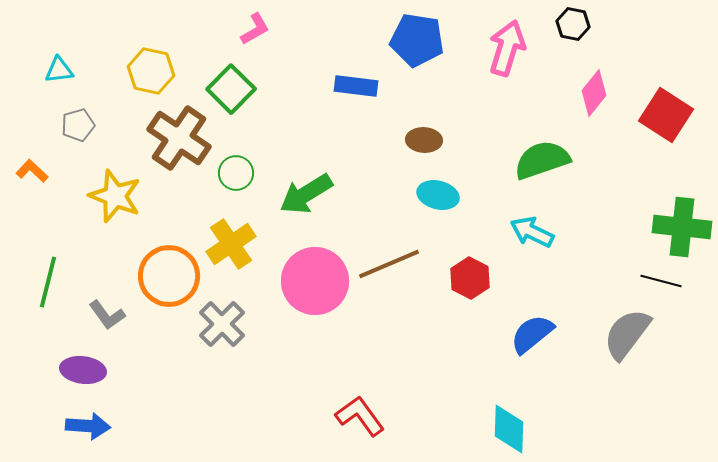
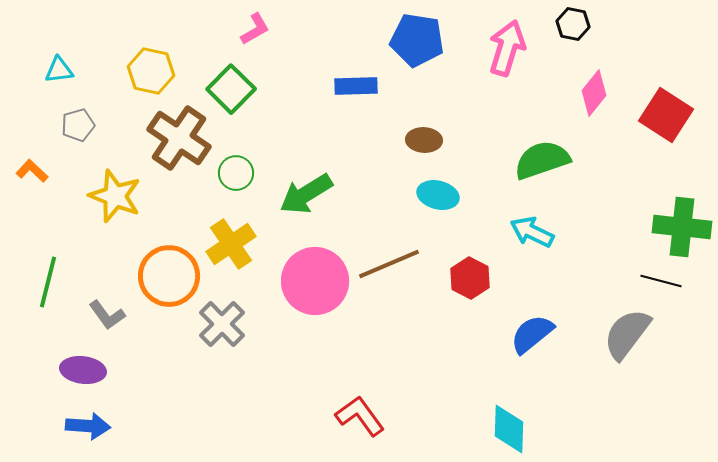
blue rectangle: rotated 9 degrees counterclockwise
